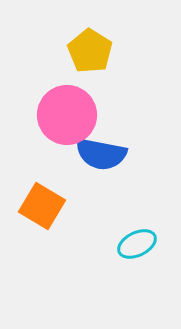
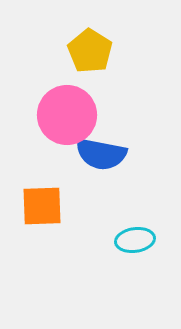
orange square: rotated 33 degrees counterclockwise
cyan ellipse: moved 2 px left, 4 px up; rotated 18 degrees clockwise
